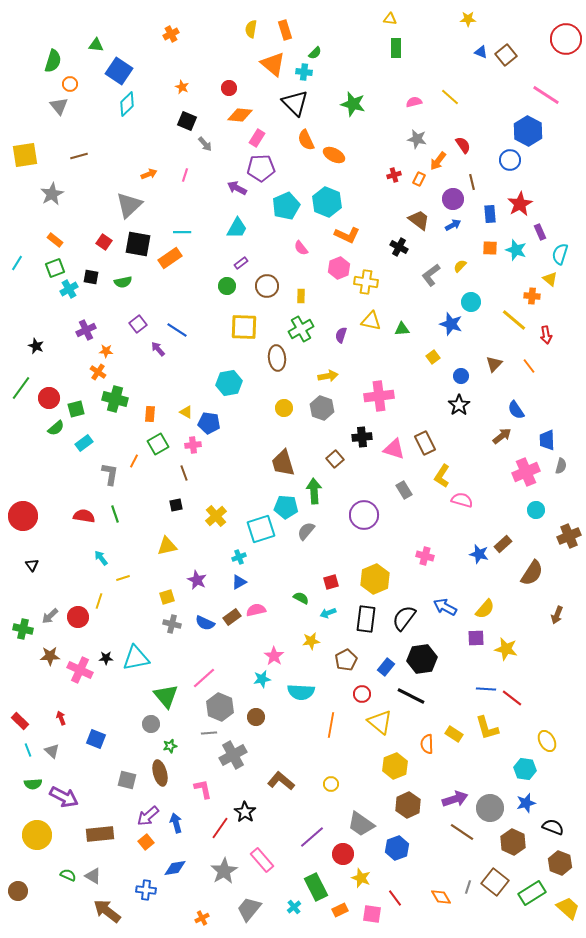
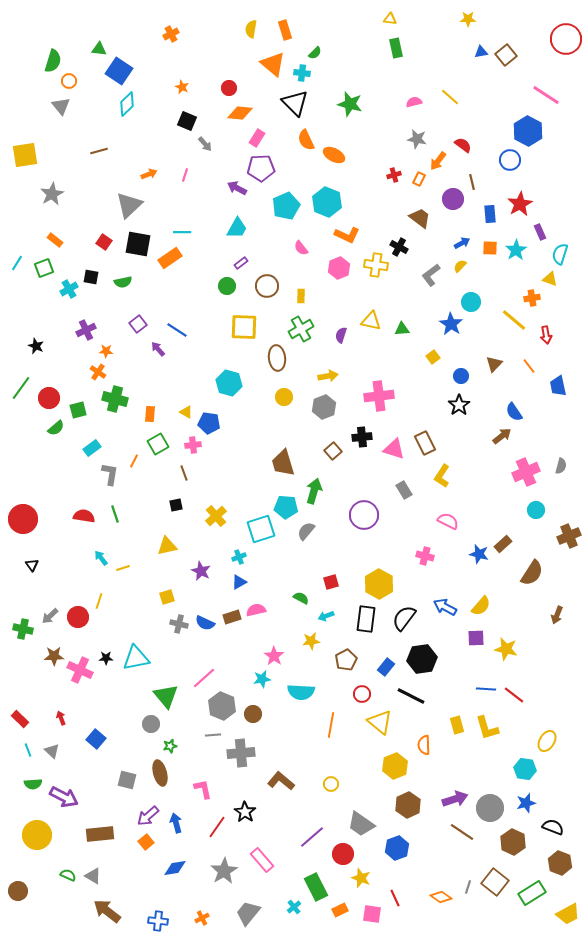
green triangle at (96, 45): moved 3 px right, 4 px down
green rectangle at (396, 48): rotated 12 degrees counterclockwise
blue triangle at (481, 52): rotated 32 degrees counterclockwise
cyan cross at (304, 72): moved 2 px left, 1 px down
orange circle at (70, 84): moved 1 px left, 3 px up
green star at (353, 104): moved 3 px left
gray triangle at (59, 106): moved 2 px right
orange diamond at (240, 115): moved 2 px up
red semicircle at (463, 145): rotated 18 degrees counterclockwise
brown line at (79, 156): moved 20 px right, 5 px up
brown trapezoid at (419, 220): moved 1 px right, 2 px up
blue arrow at (453, 225): moved 9 px right, 18 px down
cyan star at (516, 250): rotated 20 degrees clockwise
green square at (55, 268): moved 11 px left
yellow triangle at (550, 279): rotated 21 degrees counterclockwise
yellow cross at (366, 282): moved 10 px right, 17 px up
orange cross at (532, 296): moved 2 px down; rotated 14 degrees counterclockwise
blue star at (451, 324): rotated 15 degrees clockwise
cyan hexagon at (229, 383): rotated 25 degrees clockwise
yellow circle at (284, 408): moved 11 px up
gray hexagon at (322, 408): moved 2 px right, 1 px up; rotated 20 degrees clockwise
green square at (76, 409): moved 2 px right, 1 px down
blue semicircle at (516, 410): moved 2 px left, 2 px down
blue trapezoid at (547, 440): moved 11 px right, 54 px up; rotated 10 degrees counterclockwise
cyan rectangle at (84, 443): moved 8 px right, 5 px down
brown square at (335, 459): moved 2 px left, 8 px up
green arrow at (314, 491): rotated 20 degrees clockwise
pink semicircle at (462, 500): moved 14 px left, 21 px down; rotated 10 degrees clockwise
red circle at (23, 516): moved 3 px down
yellow line at (123, 578): moved 10 px up
yellow hexagon at (375, 579): moved 4 px right, 5 px down; rotated 8 degrees counterclockwise
purple star at (197, 580): moved 4 px right, 9 px up
yellow semicircle at (485, 609): moved 4 px left, 3 px up
cyan arrow at (328, 613): moved 2 px left, 3 px down
brown rectangle at (232, 617): rotated 18 degrees clockwise
gray cross at (172, 624): moved 7 px right
brown star at (50, 656): moved 4 px right
red line at (512, 698): moved 2 px right, 3 px up
gray hexagon at (220, 707): moved 2 px right, 1 px up
brown circle at (256, 717): moved 3 px left, 3 px up
red rectangle at (20, 721): moved 2 px up
gray line at (209, 733): moved 4 px right, 2 px down
yellow rectangle at (454, 734): moved 3 px right, 9 px up; rotated 42 degrees clockwise
blue square at (96, 739): rotated 18 degrees clockwise
yellow ellipse at (547, 741): rotated 60 degrees clockwise
orange semicircle at (427, 744): moved 3 px left, 1 px down
gray cross at (233, 755): moved 8 px right, 2 px up; rotated 24 degrees clockwise
red line at (220, 828): moved 3 px left, 1 px up
blue cross at (146, 890): moved 12 px right, 31 px down
orange diamond at (441, 897): rotated 25 degrees counterclockwise
red line at (395, 898): rotated 12 degrees clockwise
yellow trapezoid at (568, 908): moved 6 px down; rotated 110 degrees clockwise
gray trapezoid at (249, 909): moved 1 px left, 4 px down
